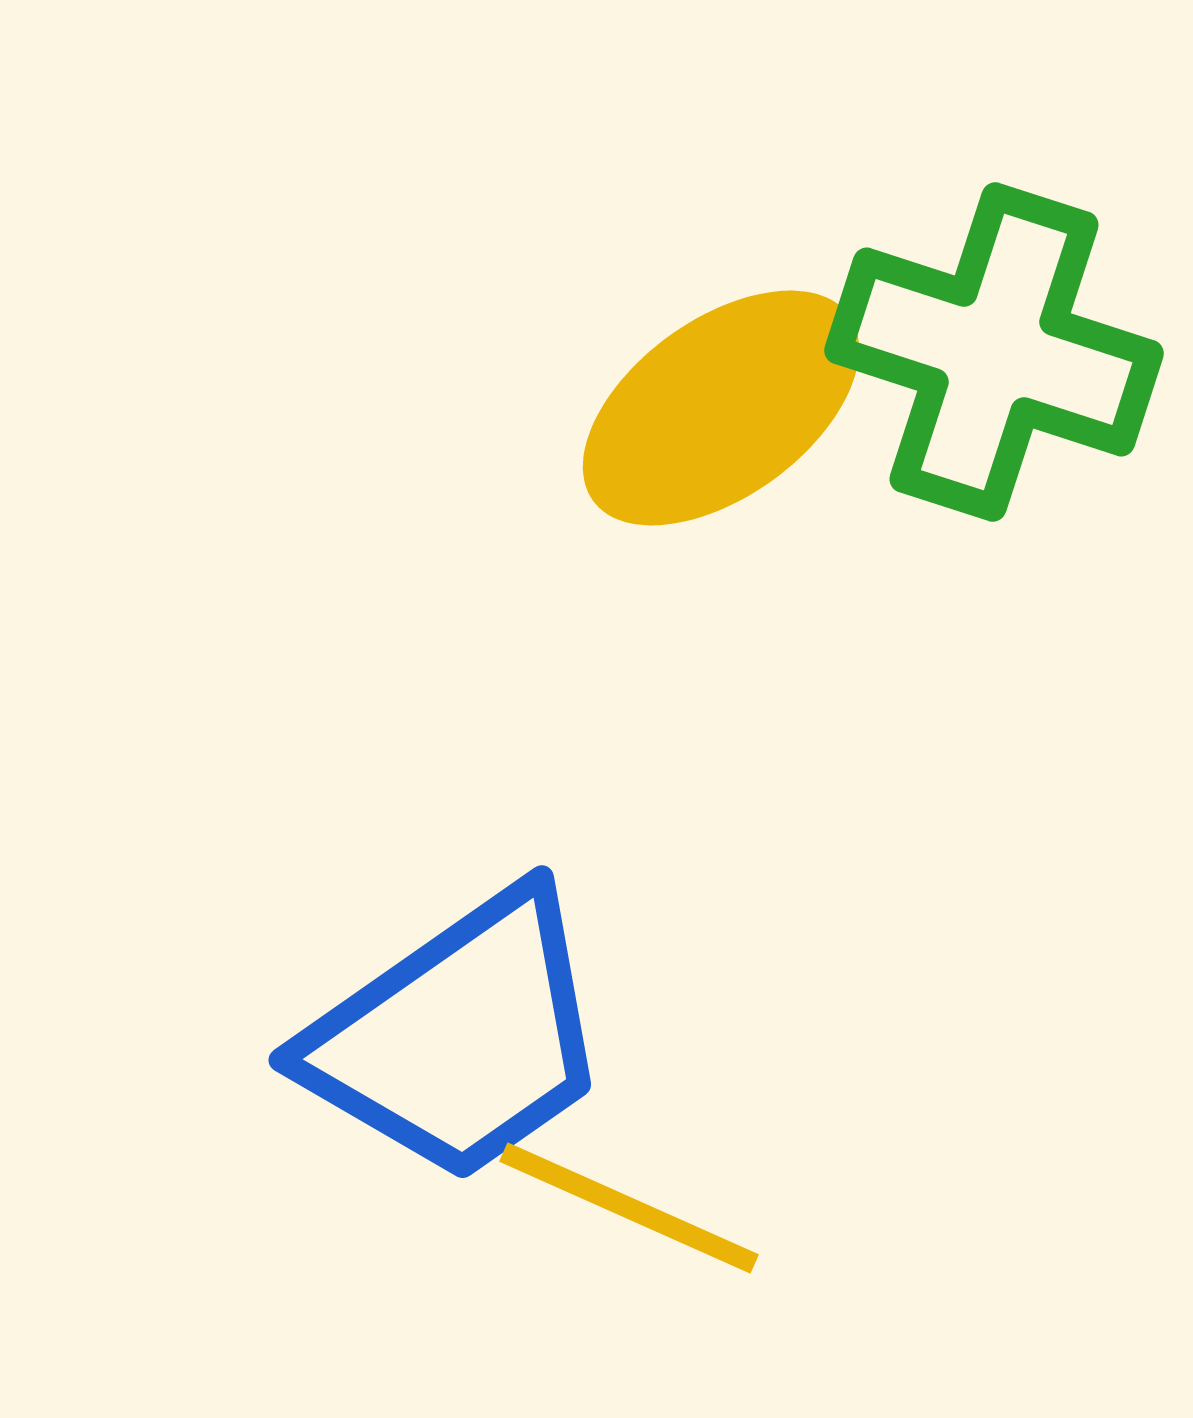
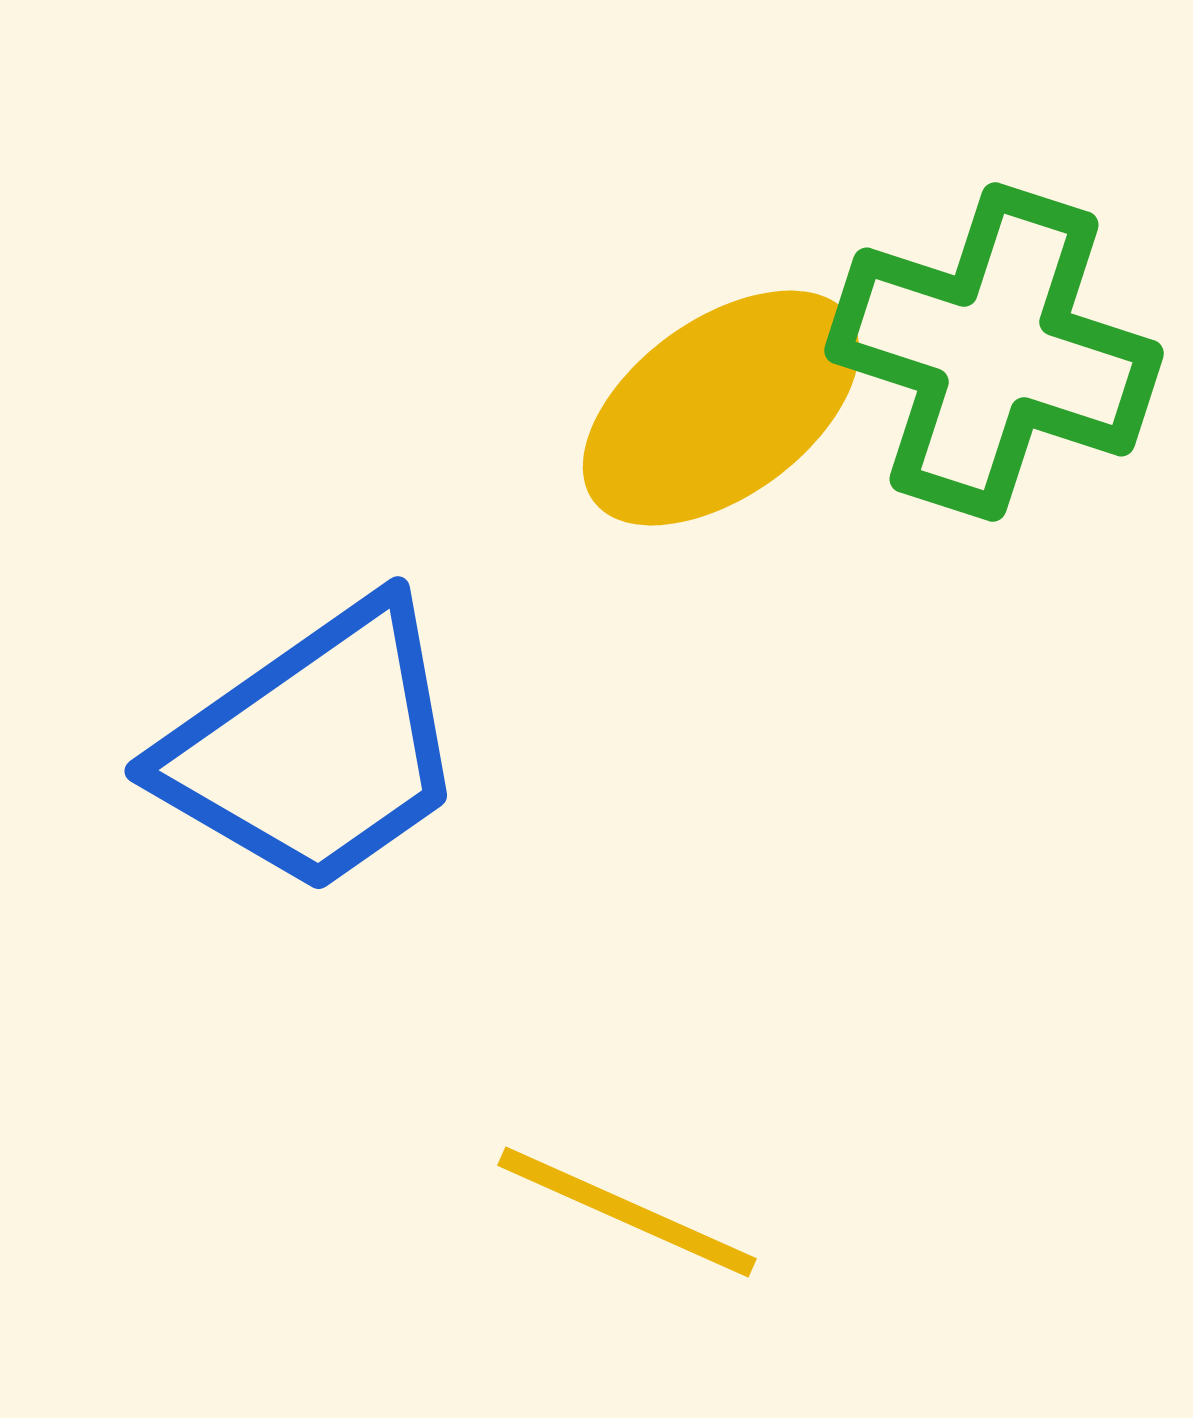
blue trapezoid: moved 144 px left, 289 px up
yellow line: moved 2 px left, 4 px down
